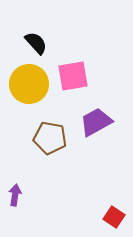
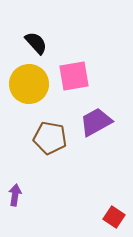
pink square: moved 1 px right
